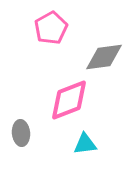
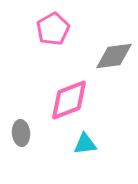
pink pentagon: moved 2 px right, 1 px down
gray diamond: moved 10 px right, 1 px up
